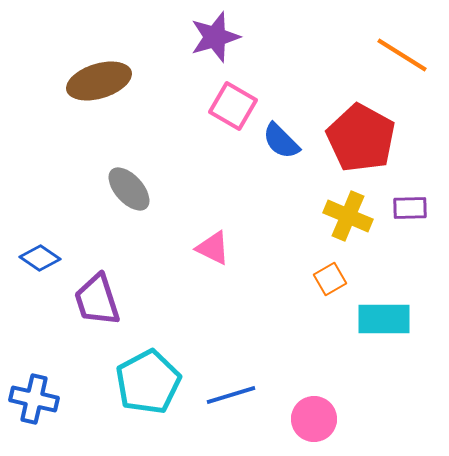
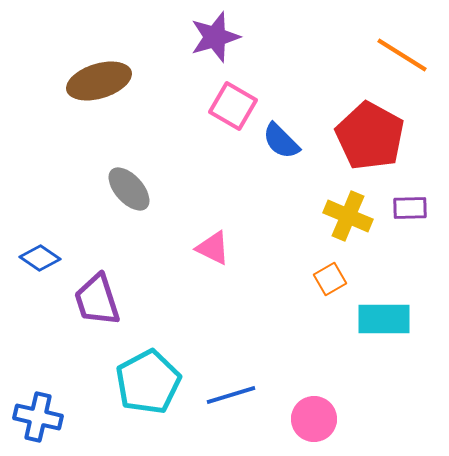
red pentagon: moved 9 px right, 2 px up
blue cross: moved 4 px right, 18 px down
